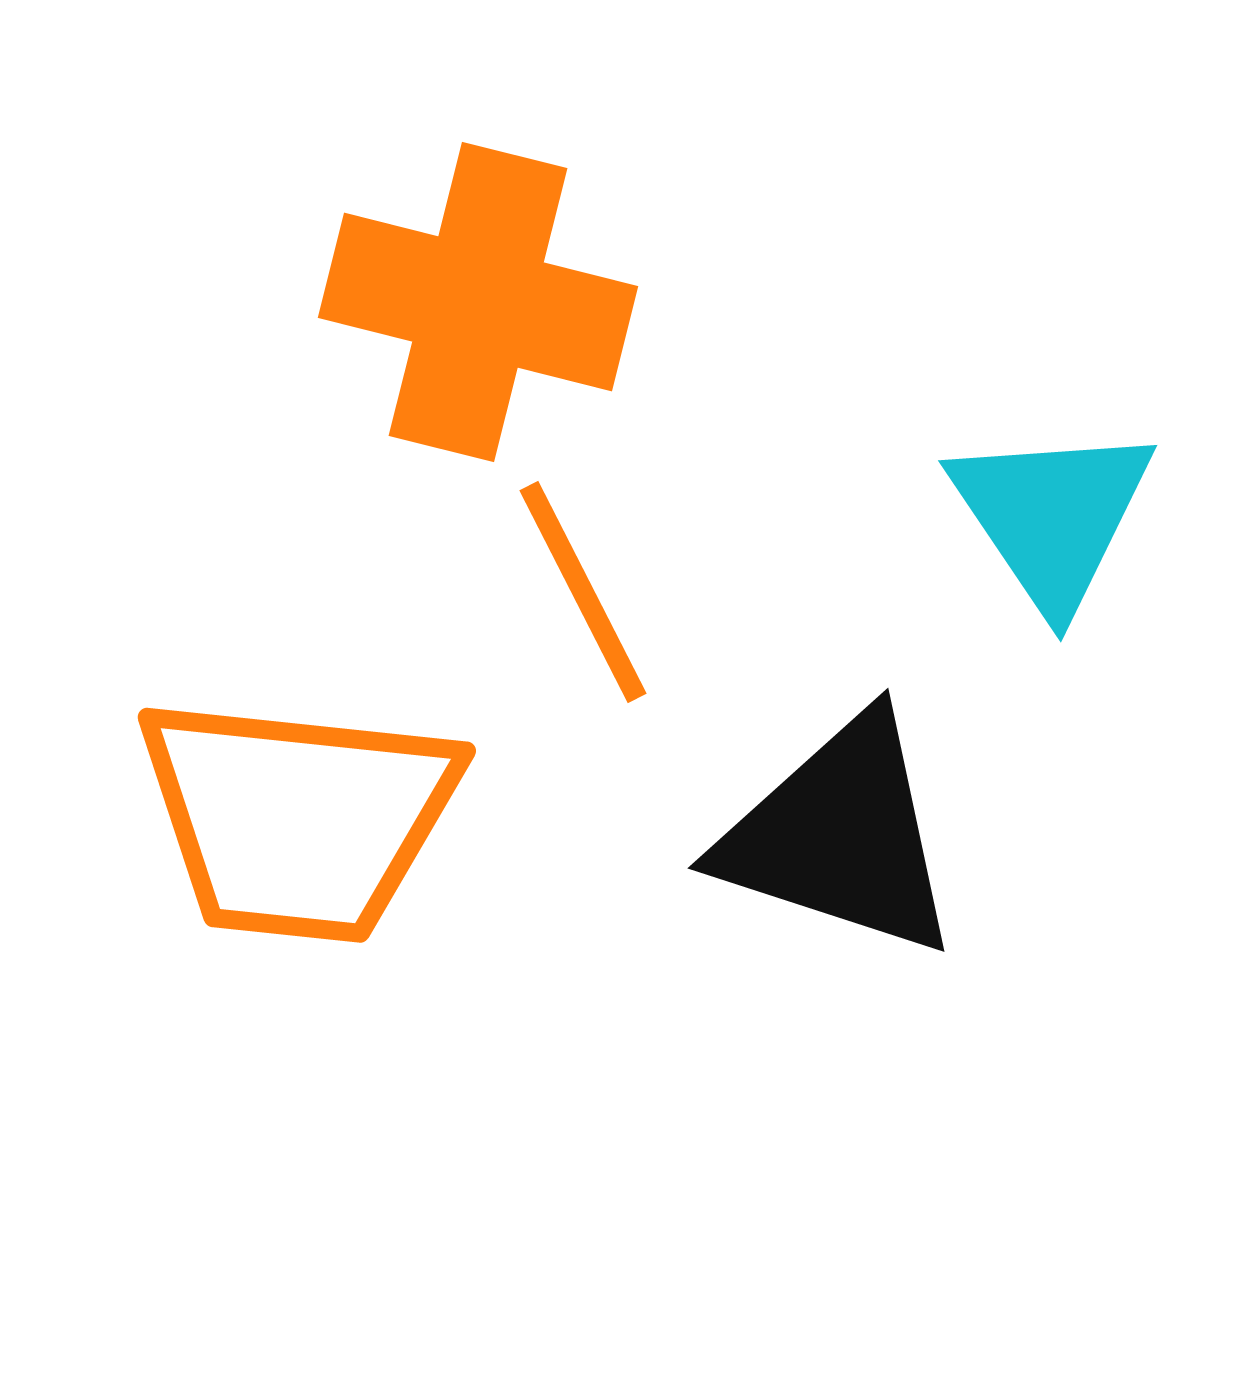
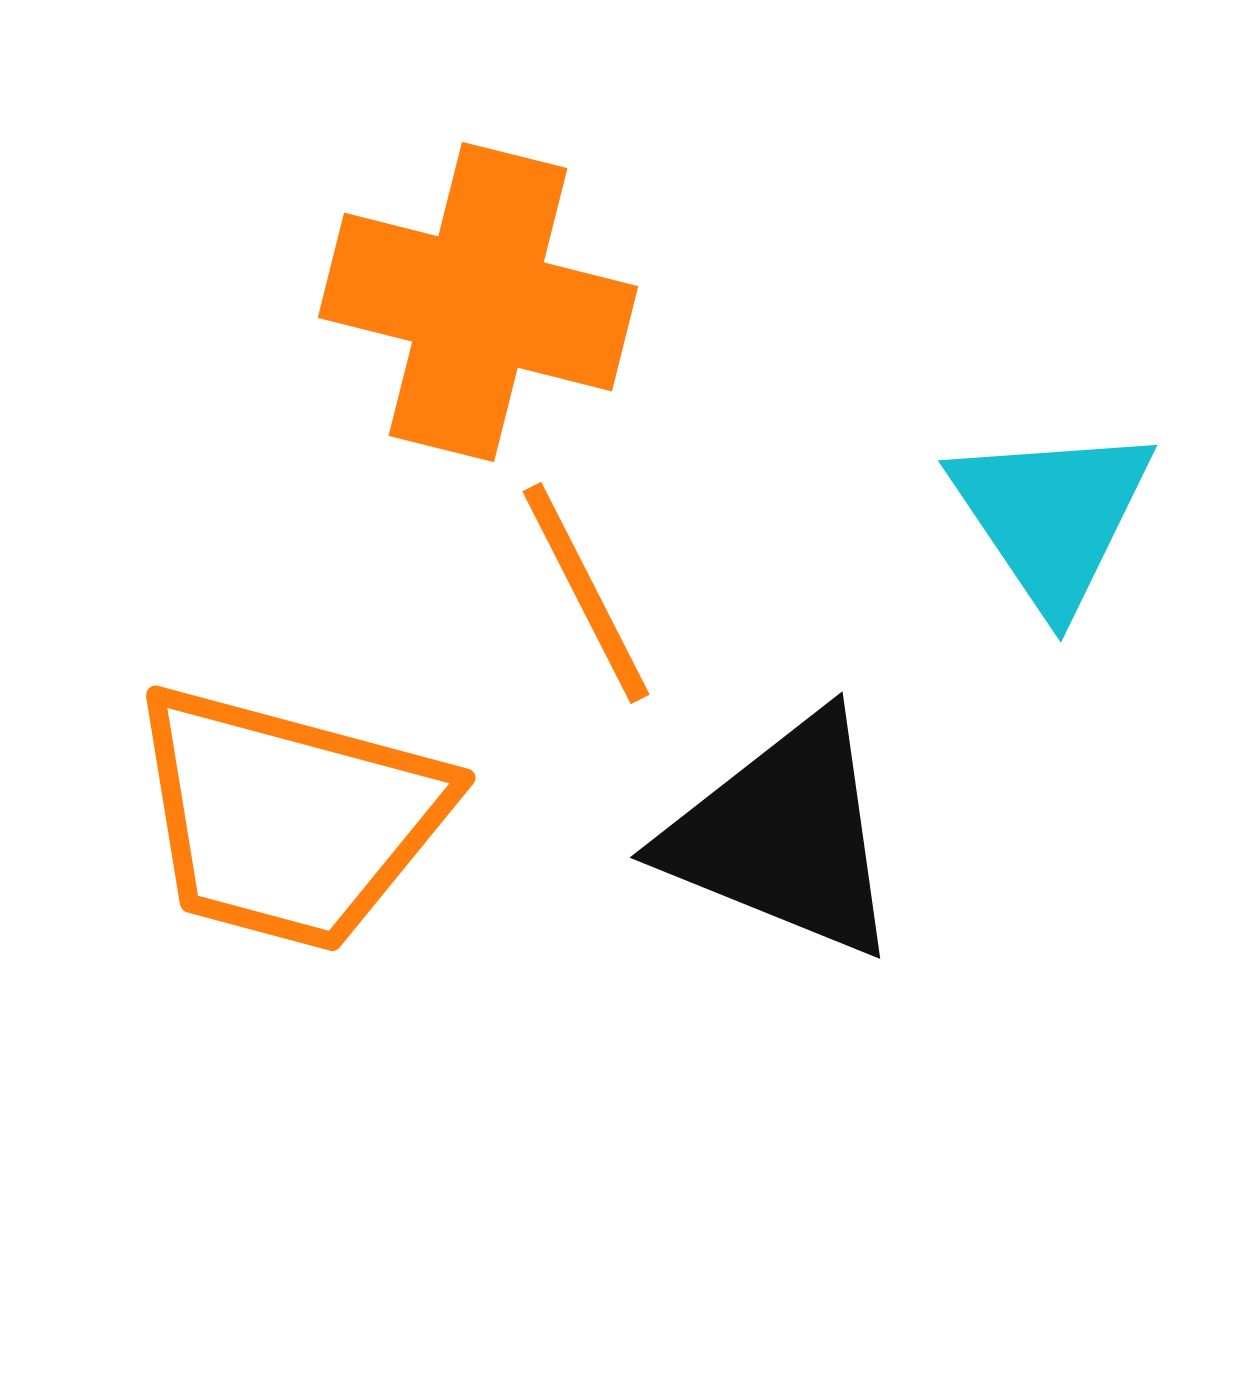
orange line: moved 3 px right, 1 px down
orange trapezoid: moved 9 px left; rotated 9 degrees clockwise
black triangle: moved 56 px left; rotated 4 degrees clockwise
